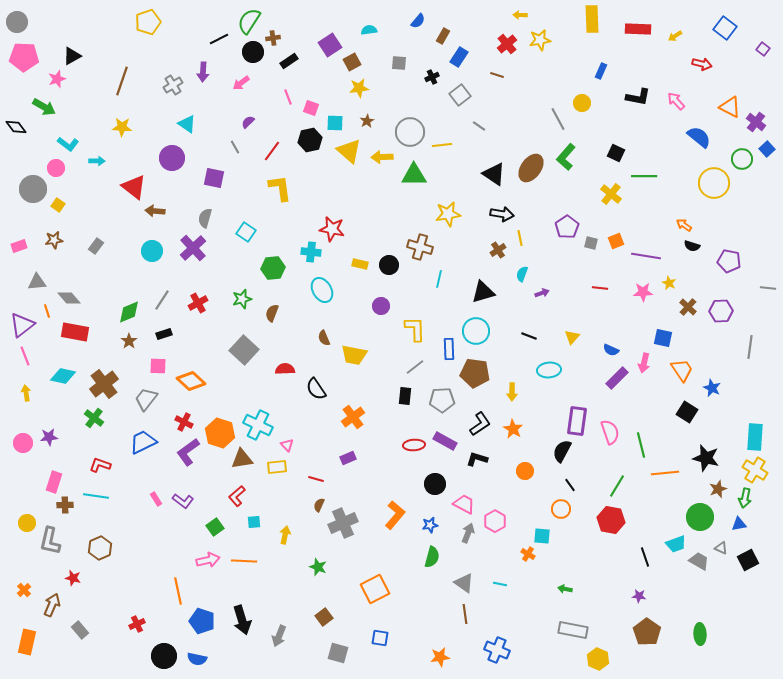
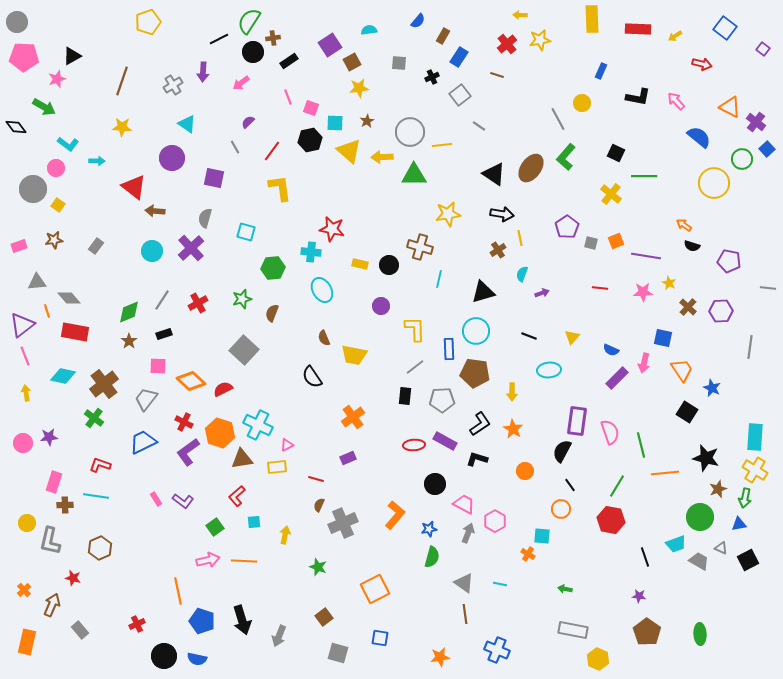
cyan square at (246, 232): rotated 18 degrees counterclockwise
purple cross at (193, 248): moved 2 px left
red semicircle at (285, 369): moved 62 px left, 20 px down; rotated 24 degrees counterclockwise
black semicircle at (316, 389): moved 4 px left, 12 px up
pink triangle at (287, 445): rotated 48 degrees clockwise
blue star at (430, 525): moved 1 px left, 4 px down
